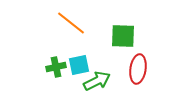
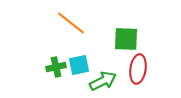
green square: moved 3 px right, 3 px down
green arrow: moved 6 px right
